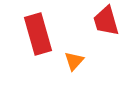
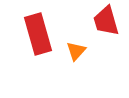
orange triangle: moved 2 px right, 10 px up
